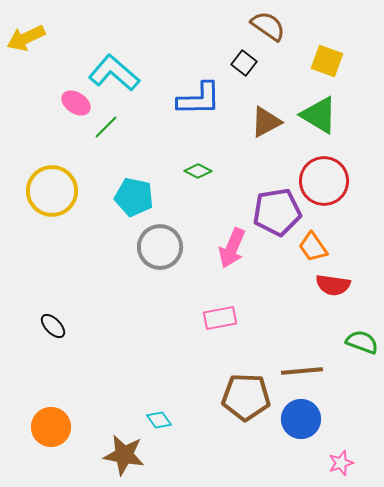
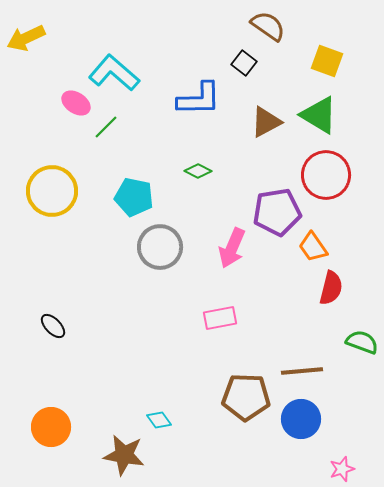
red circle: moved 2 px right, 6 px up
red semicircle: moved 2 px left, 3 px down; rotated 84 degrees counterclockwise
pink star: moved 1 px right, 6 px down
